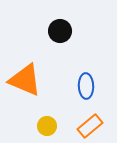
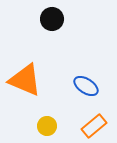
black circle: moved 8 px left, 12 px up
blue ellipse: rotated 55 degrees counterclockwise
orange rectangle: moved 4 px right
